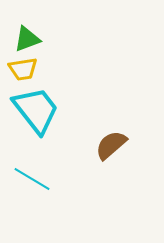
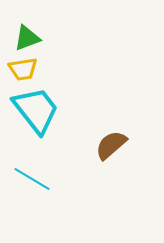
green triangle: moved 1 px up
